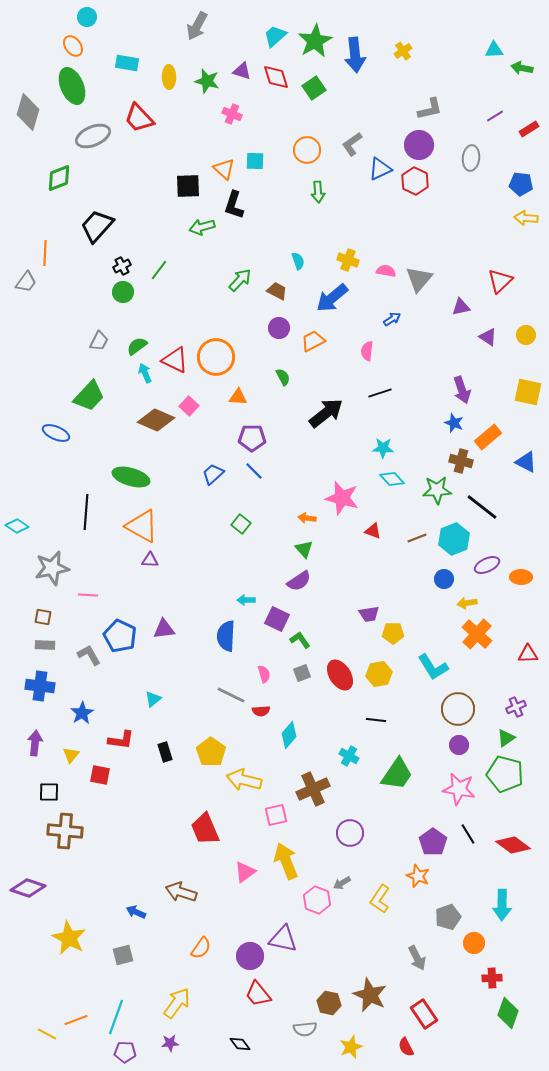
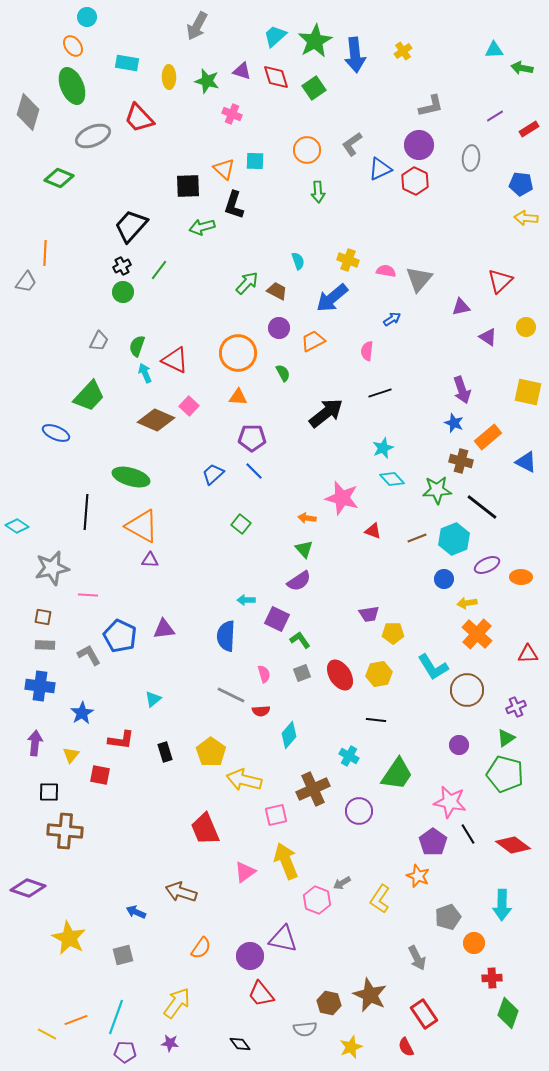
gray L-shape at (430, 109): moved 1 px right, 3 px up
green diamond at (59, 178): rotated 44 degrees clockwise
black trapezoid at (97, 226): moved 34 px right
green arrow at (240, 280): moved 7 px right, 3 px down
yellow circle at (526, 335): moved 8 px up
green semicircle at (137, 346): rotated 35 degrees counterclockwise
orange circle at (216, 357): moved 22 px right, 4 px up
green semicircle at (283, 377): moved 4 px up
cyan star at (383, 448): rotated 25 degrees counterclockwise
brown circle at (458, 709): moved 9 px right, 19 px up
pink star at (459, 789): moved 9 px left, 13 px down
purple circle at (350, 833): moved 9 px right, 22 px up
red trapezoid at (258, 994): moved 3 px right
purple star at (170, 1043): rotated 12 degrees clockwise
